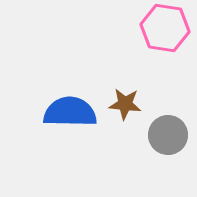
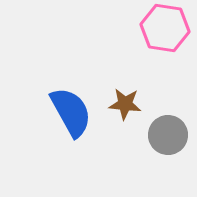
blue semicircle: moved 1 px right; rotated 60 degrees clockwise
